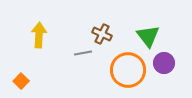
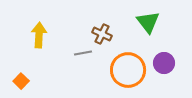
green triangle: moved 14 px up
